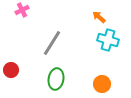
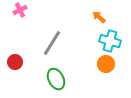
pink cross: moved 2 px left
cyan cross: moved 2 px right, 1 px down
red circle: moved 4 px right, 8 px up
green ellipse: rotated 35 degrees counterclockwise
orange circle: moved 4 px right, 20 px up
